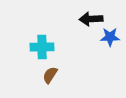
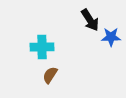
black arrow: moved 1 px left, 1 px down; rotated 120 degrees counterclockwise
blue star: moved 1 px right
